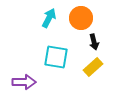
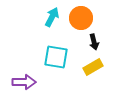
cyan arrow: moved 3 px right, 1 px up
yellow rectangle: rotated 12 degrees clockwise
